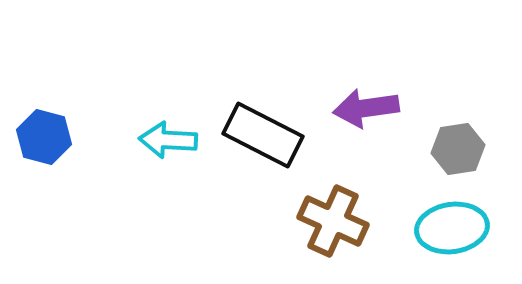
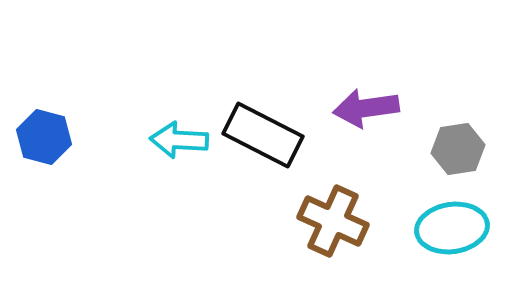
cyan arrow: moved 11 px right
